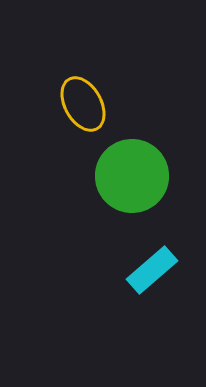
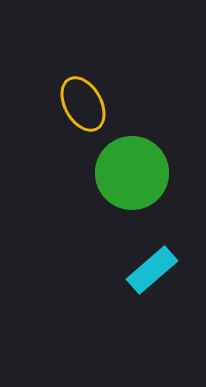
green circle: moved 3 px up
